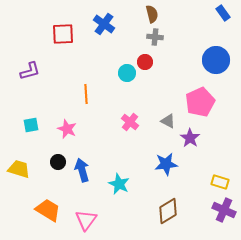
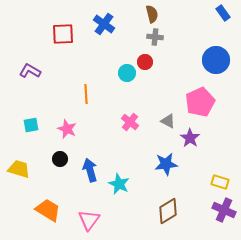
purple L-shape: rotated 135 degrees counterclockwise
black circle: moved 2 px right, 3 px up
blue arrow: moved 8 px right
pink triangle: moved 3 px right
